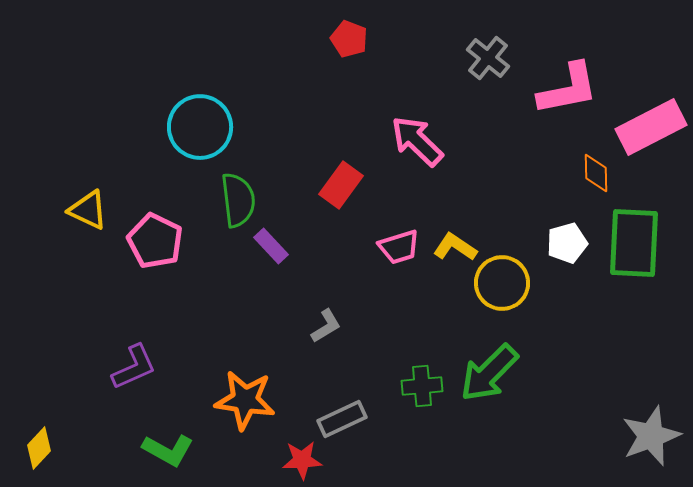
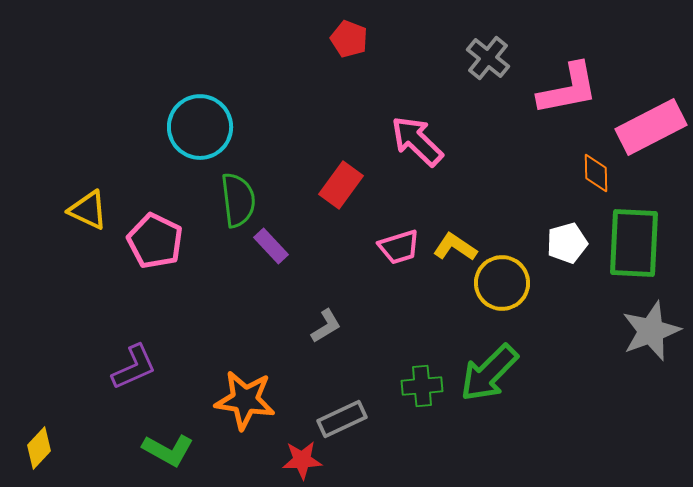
gray star: moved 105 px up
